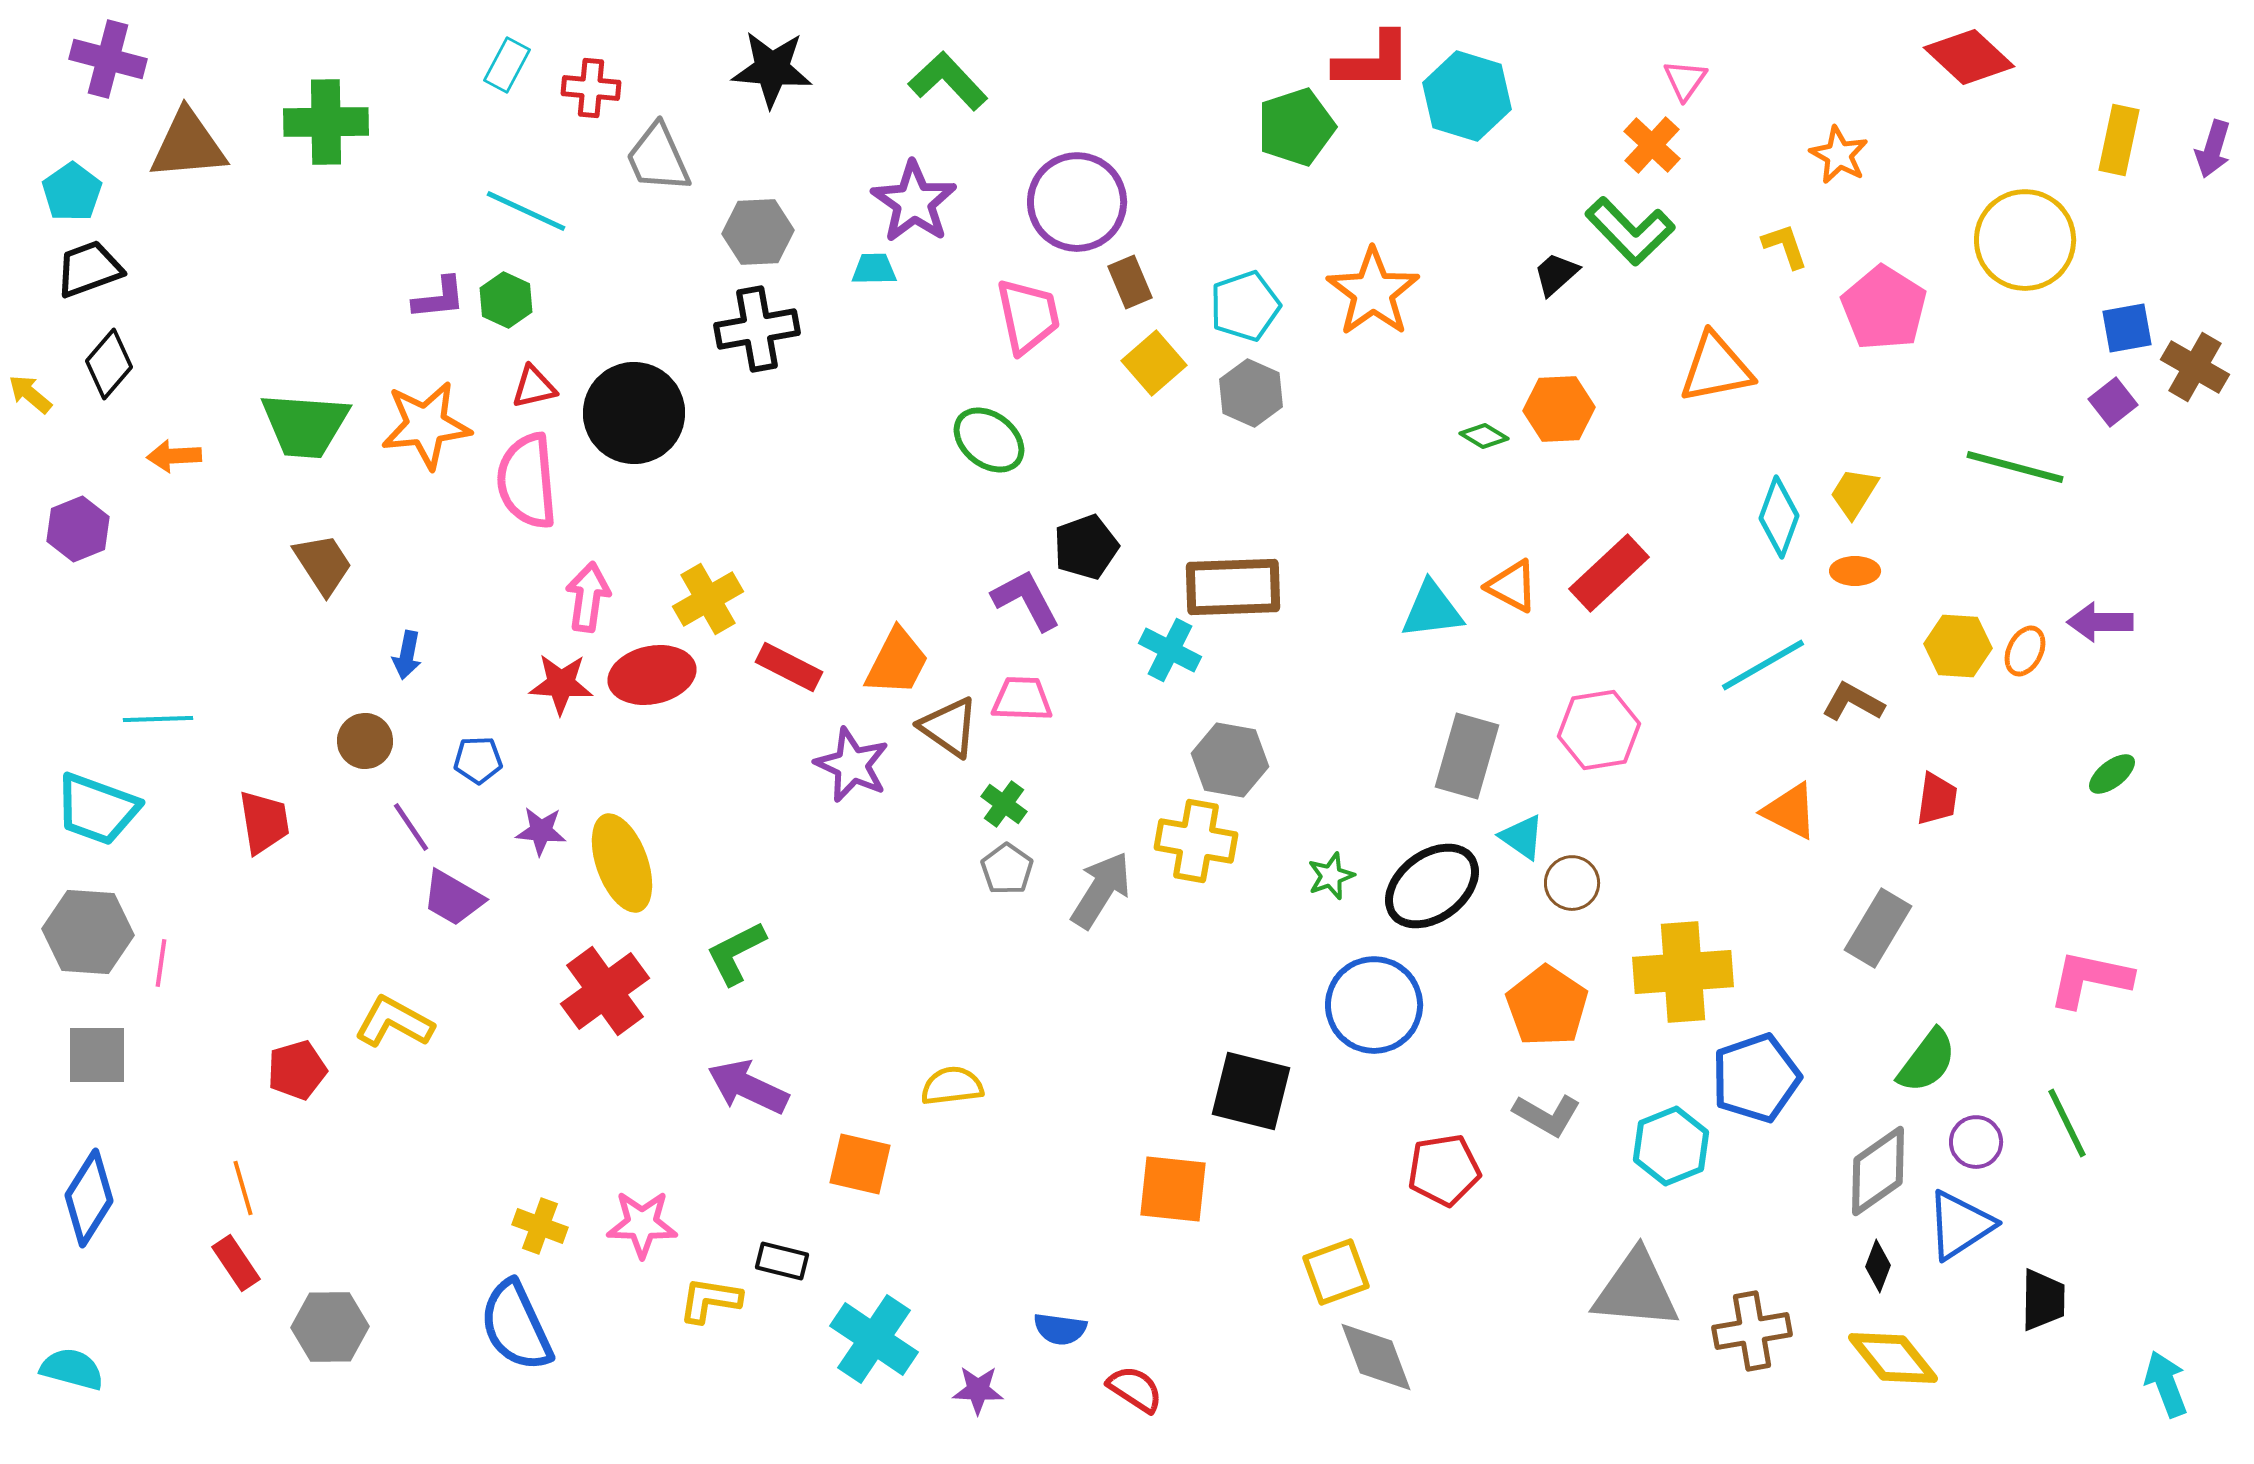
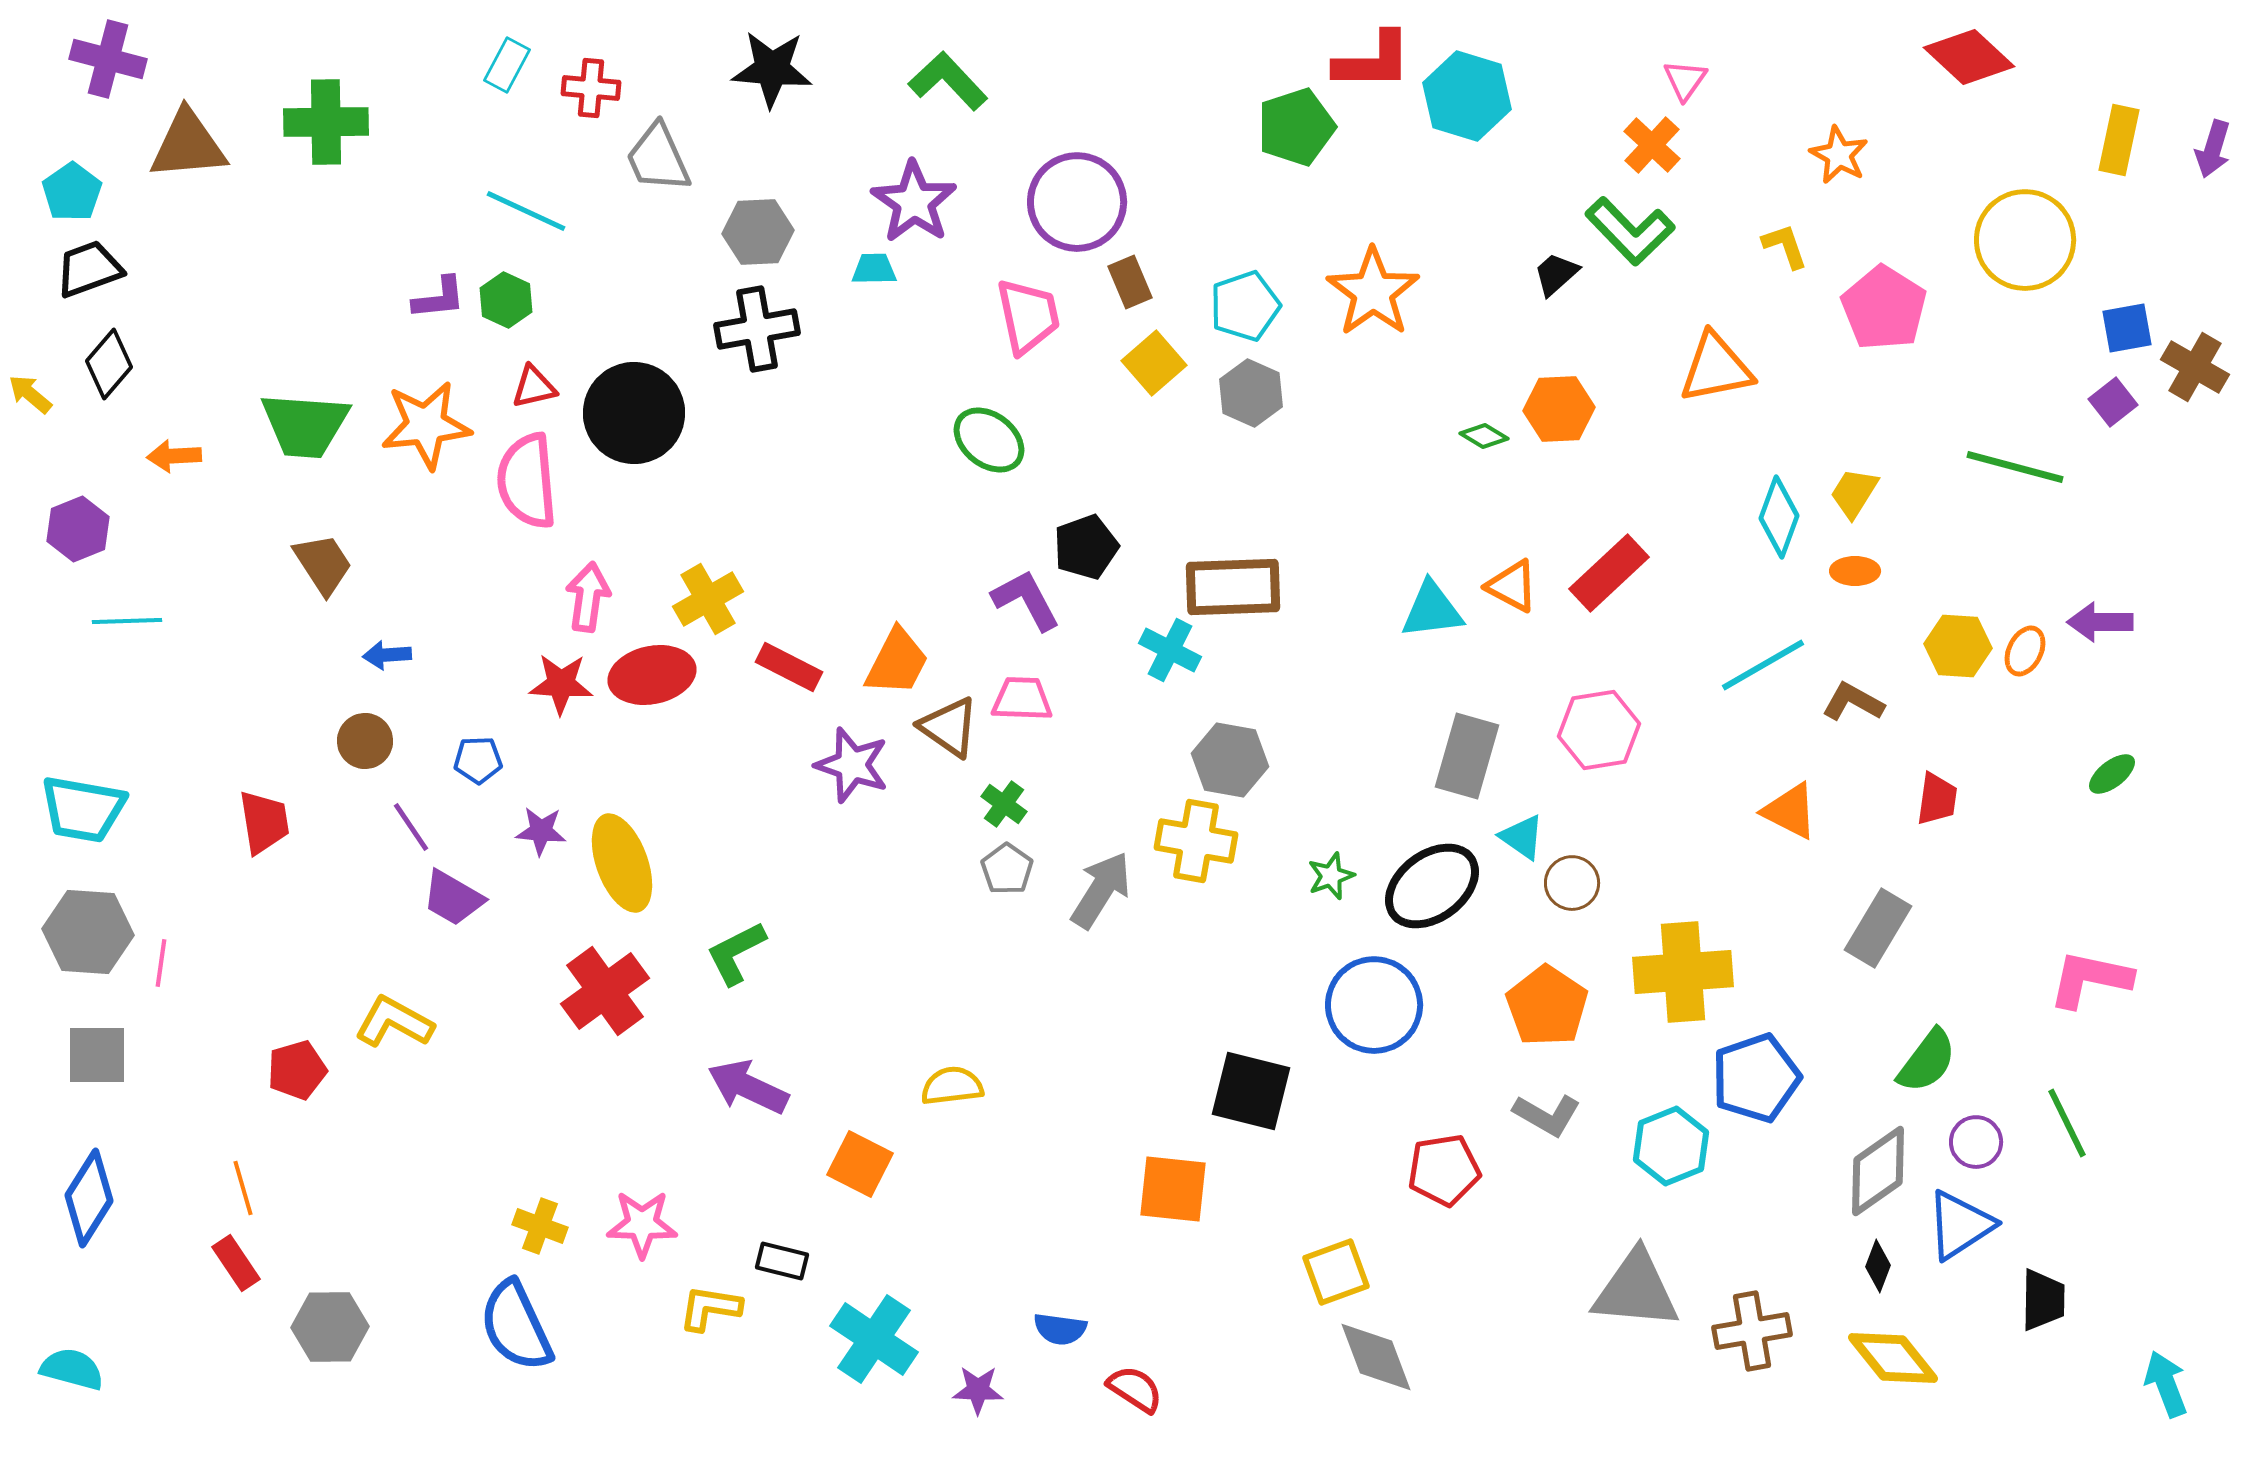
blue arrow at (407, 655): moved 20 px left; rotated 75 degrees clockwise
cyan line at (158, 719): moved 31 px left, 98 px up
purple star at (852, 765): rotated 6 degrees counterclockwise
cyan trapezoid at (97, 809): moved 14 px left; rotated 10 degrees counterclockwise
orange square at (860, 1164): rotated 14 degrees clockwise
yellow L-shape at (710, 1300): moved 8 px down
